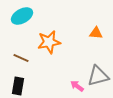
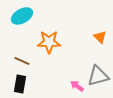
orange triangle: moved 4 px right, 4 px down; rotated 40 degrees clockwise
orange star: rotated 10 degrees clockwise
brown line: moved 1 px right, 3 px down
black rectangle: moved 2 px right, 2 px up
